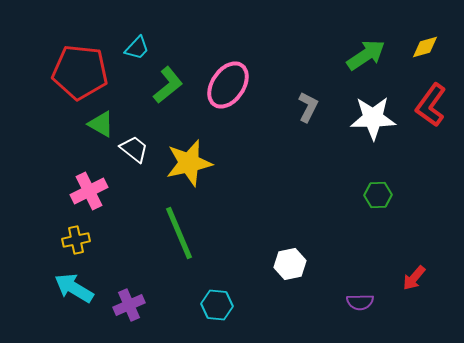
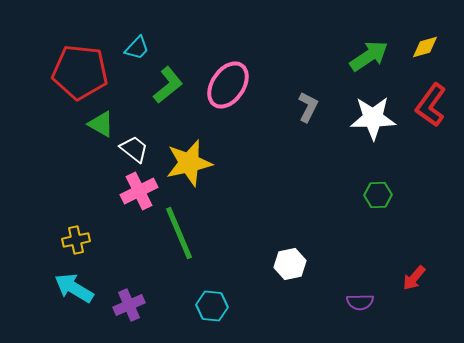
green arrow: moved 3 px right, 1 px down
pink cross: moved 50 px right
cyan hexagon: moved 5 px left, 1 px down
